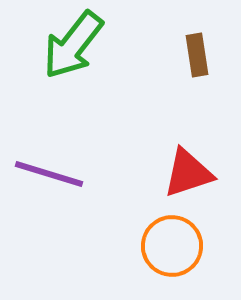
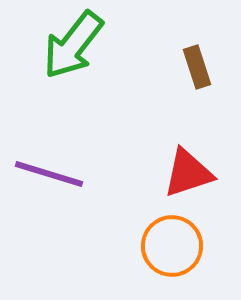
brown rectangle: moved 12 px down; rotated 9 degrees counterclockwise
